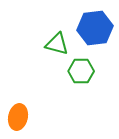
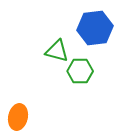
green triangle: moved 7 px down
green hexagon: moved 1 px left
